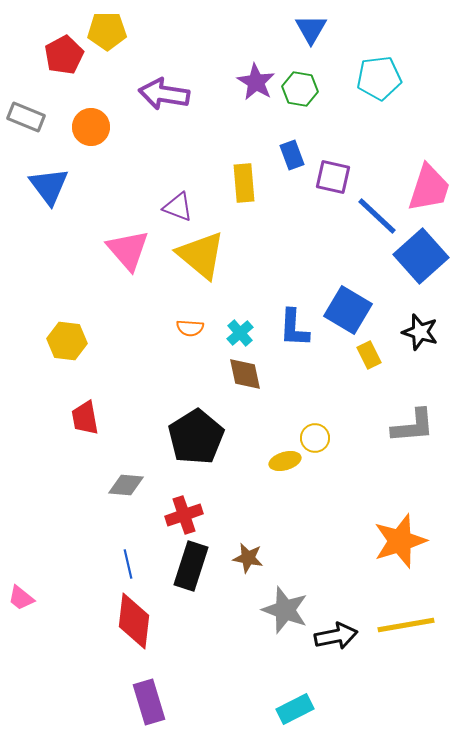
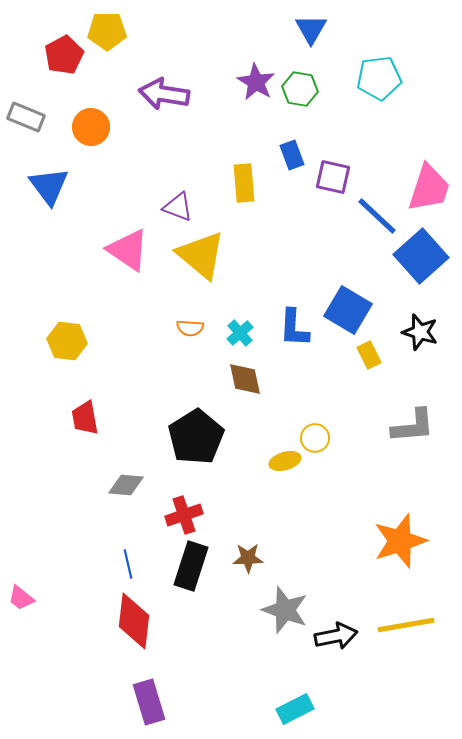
pink triangle at (128, 250): rotated 15 degrees counterclockwise
brown diamond at (245, 374): moved 5 px down
brown star at (248, 558): rotated 12 degrees counterclockwise
